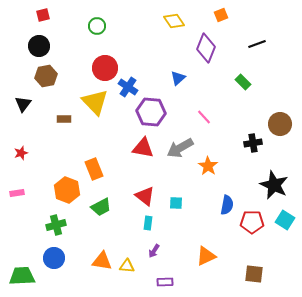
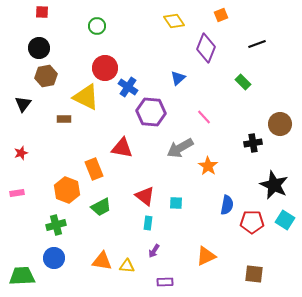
red square at (43, 15): moved 1 px left, 3 px up; rotated 16 degrees clockwise
black circle at (39, 46): moved 2 px down
yellow triangle at (95, 102): moved 9 px left, 5 px up; rotated 20 degrees counterclockwise
red triangle at (143, 148): moved 21 px left
